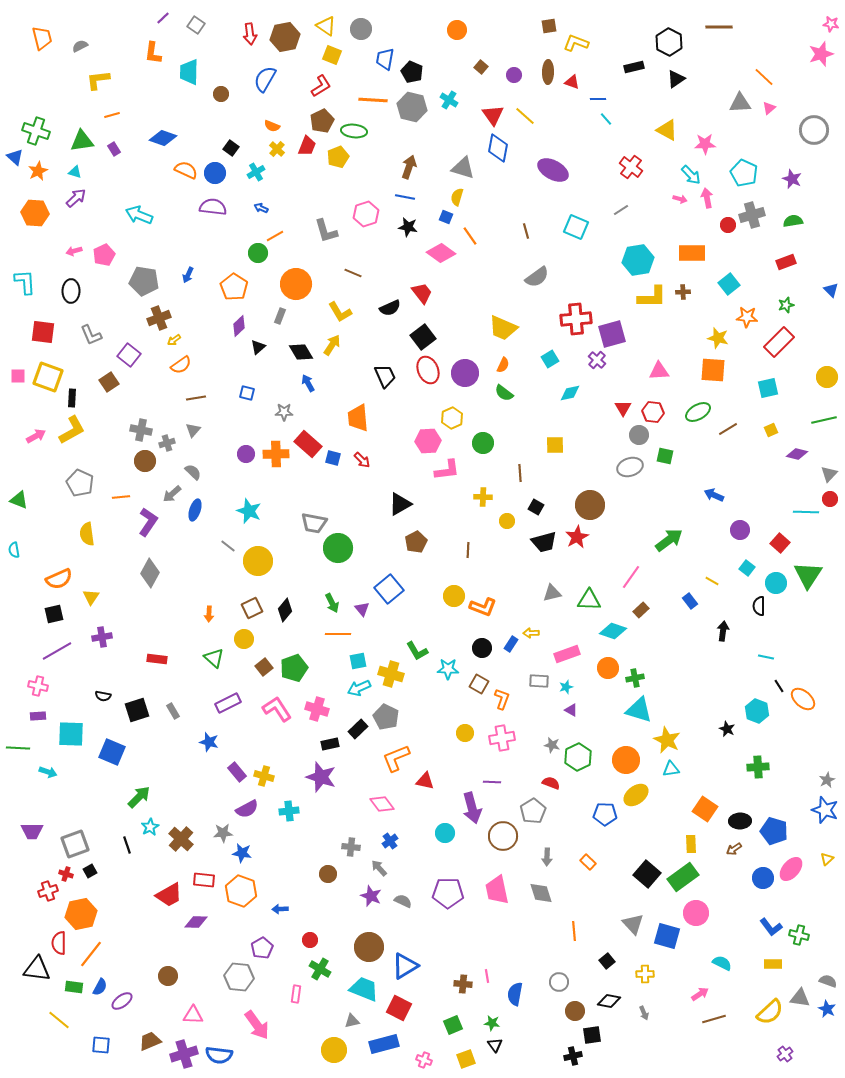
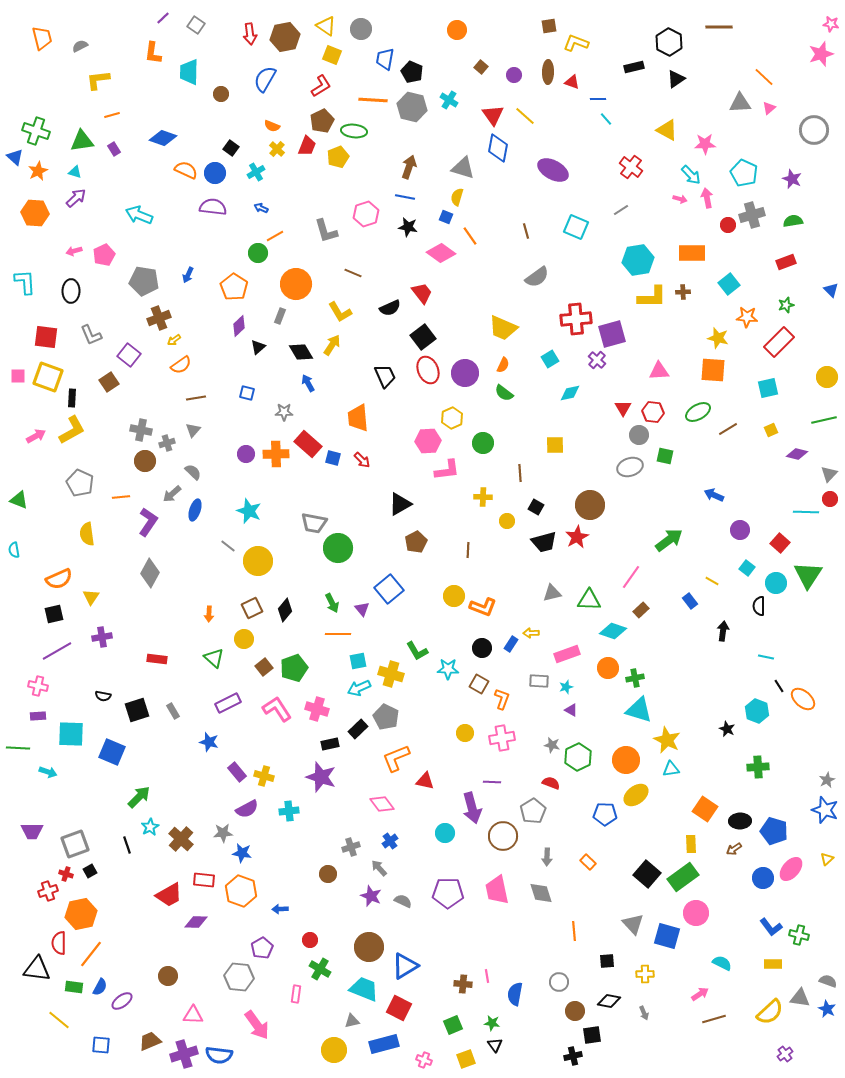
red square at (43, 332): moved 3 px right, 5 px down
gray cross at (351, 847): rotated 24 degrees counterclockwise
black square at (607, 961): rotated 35 degrees clockwise
